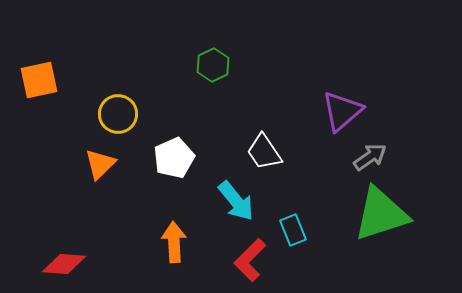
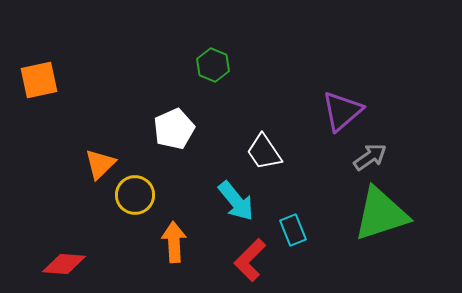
green hexagon: rotated 12 degrees counterclockwise
yellow circle: moved 17 px right, 81 px down
white pentagon: moved 29 px up
